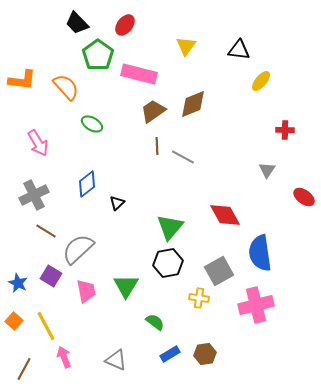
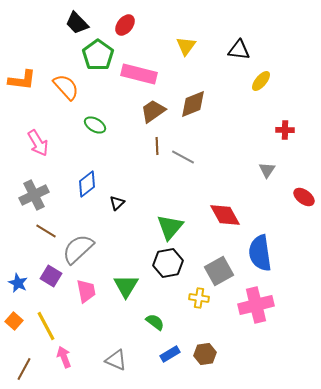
green ellipse at (92, 124): moved 3 px right, 1 px down
